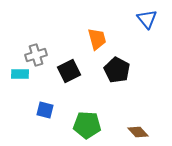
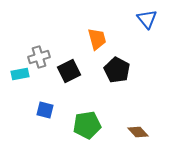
gray cross: moved 3 px right, 2 px down
cyan rectangle: rotated 12 degrees counterclockwise
green pentagon: rotated 12 degrees counterclockwise
